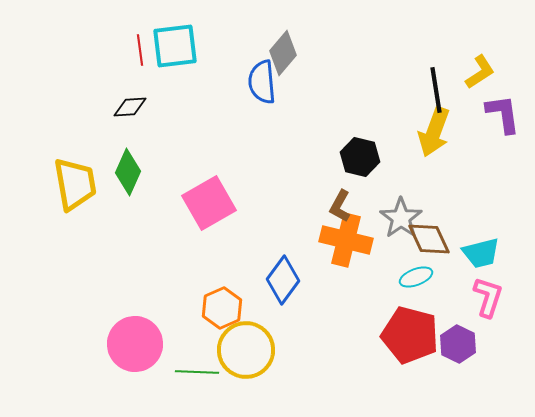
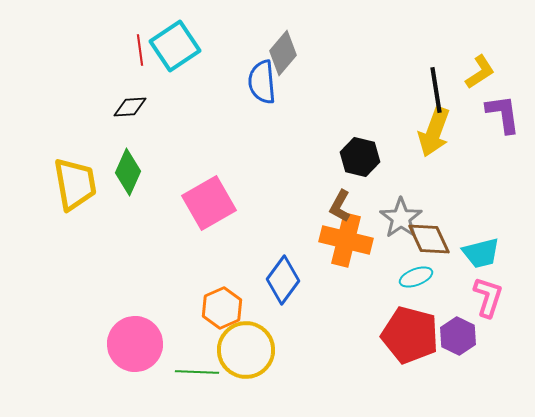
cyan square: rotated 27 degrees counterclockwise
purple hexagon: moved 8 px up
